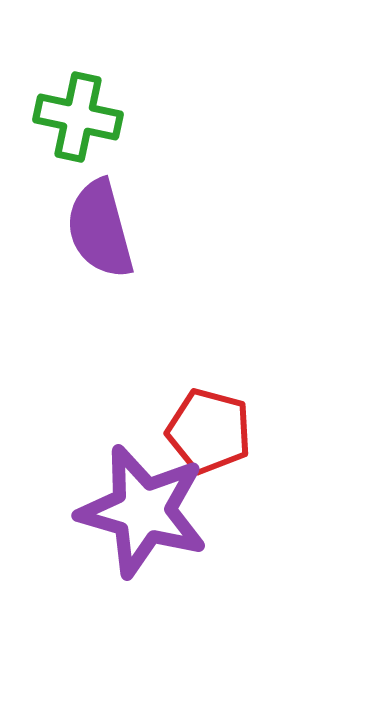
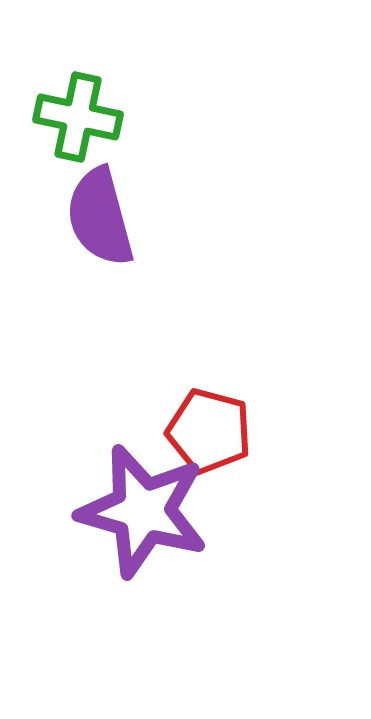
purple semicircle: moved 12 px up
